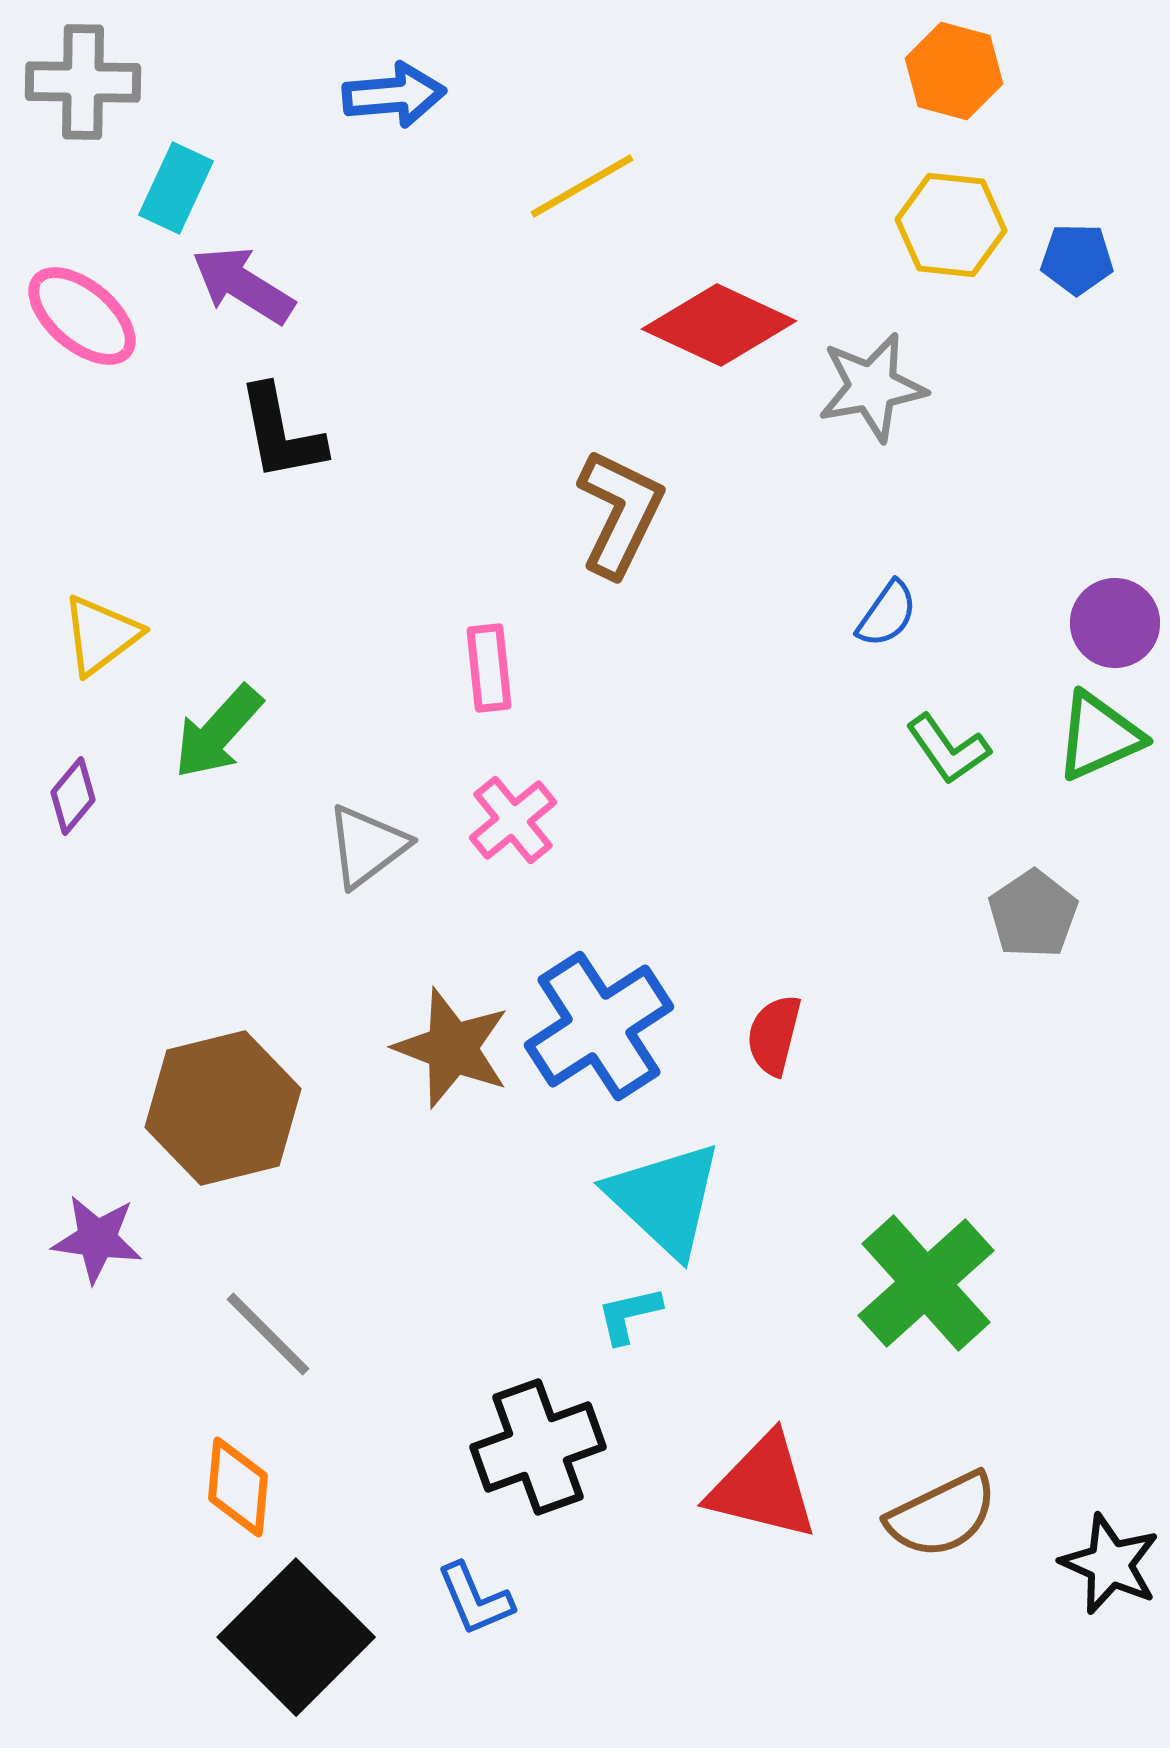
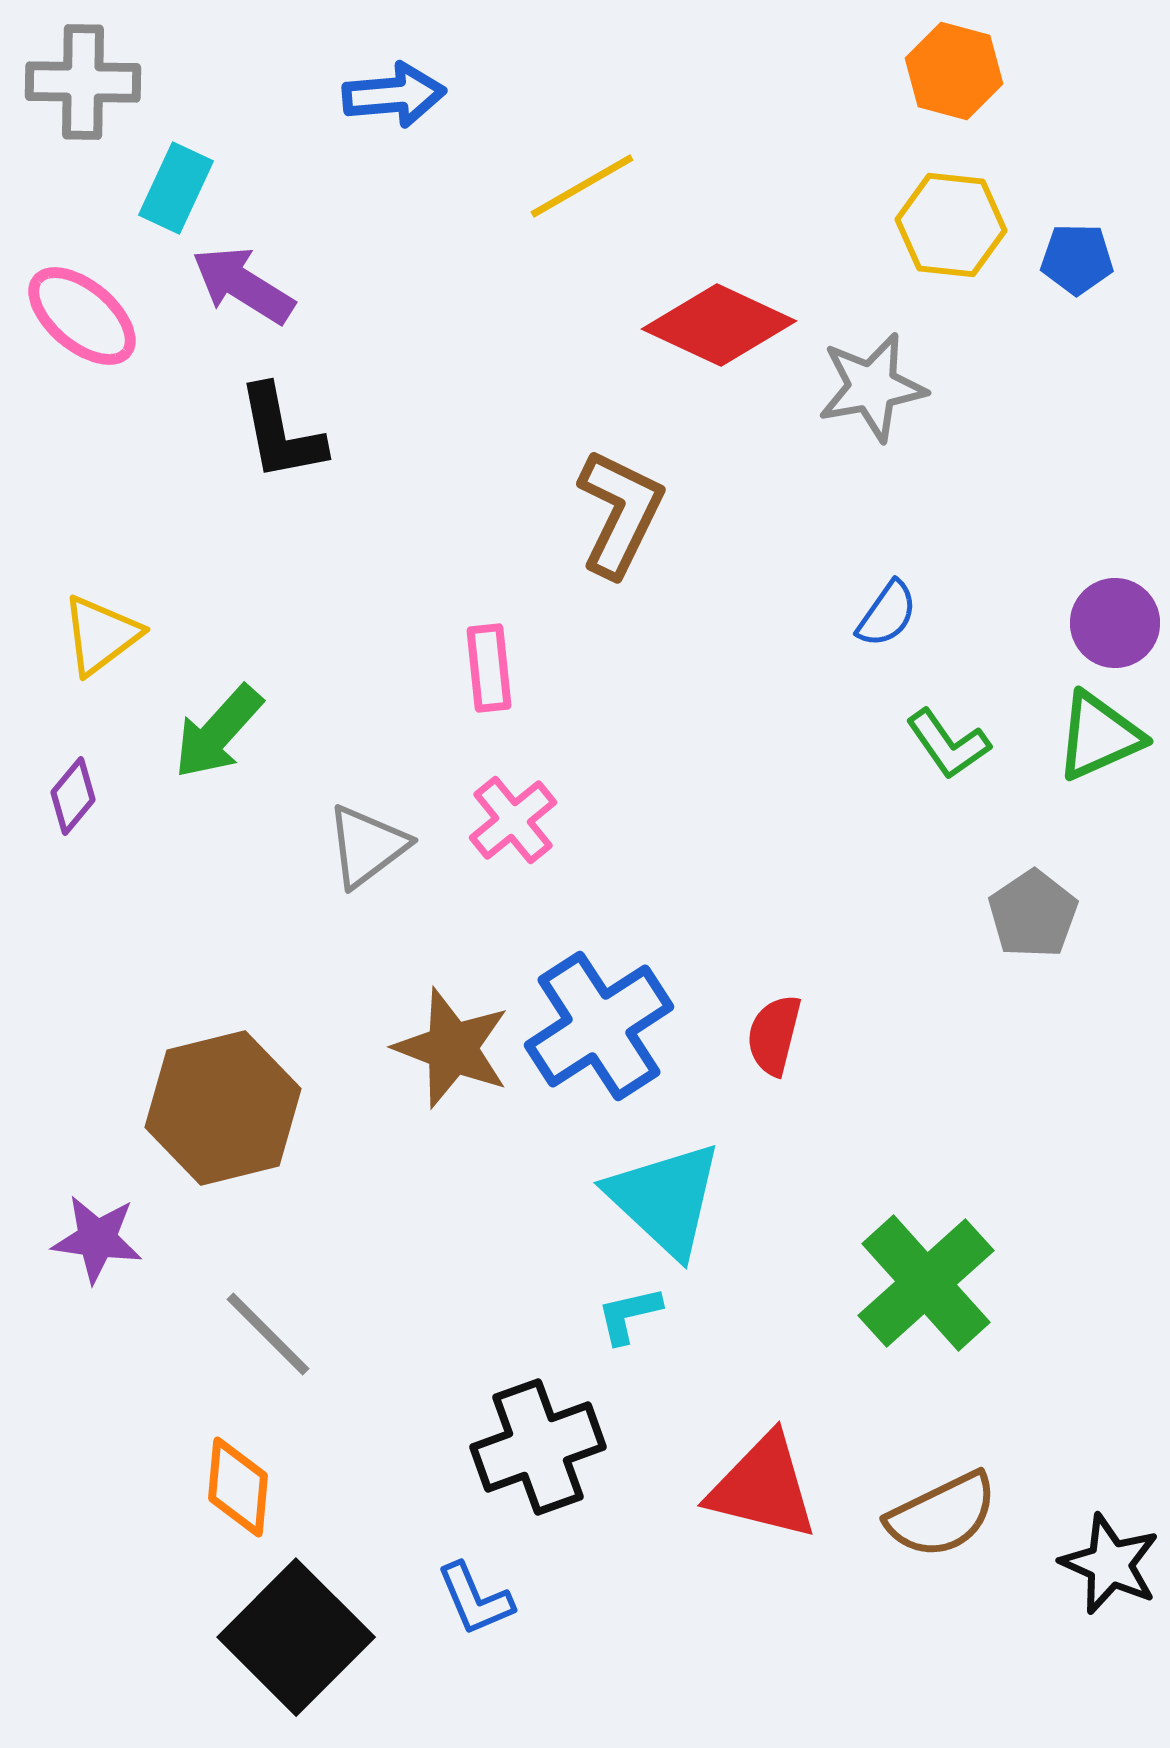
green L-shape: moved 5 px up
